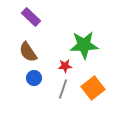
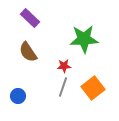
purple rectangle: moved 1 px left, 1 px down
green star: moved 6 px up
red star: moved 1 px left
blue circle: moved 16 px left, 18 px down
gray line: moved 2 px up
